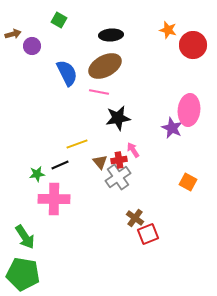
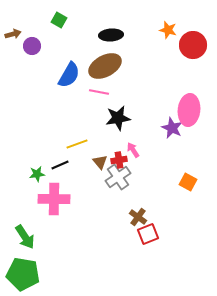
blue semicircle: moved 2 px right, 2 px down; rotated 56 degrees clockwise
brown cross: moved 3 px right, 1 px up
